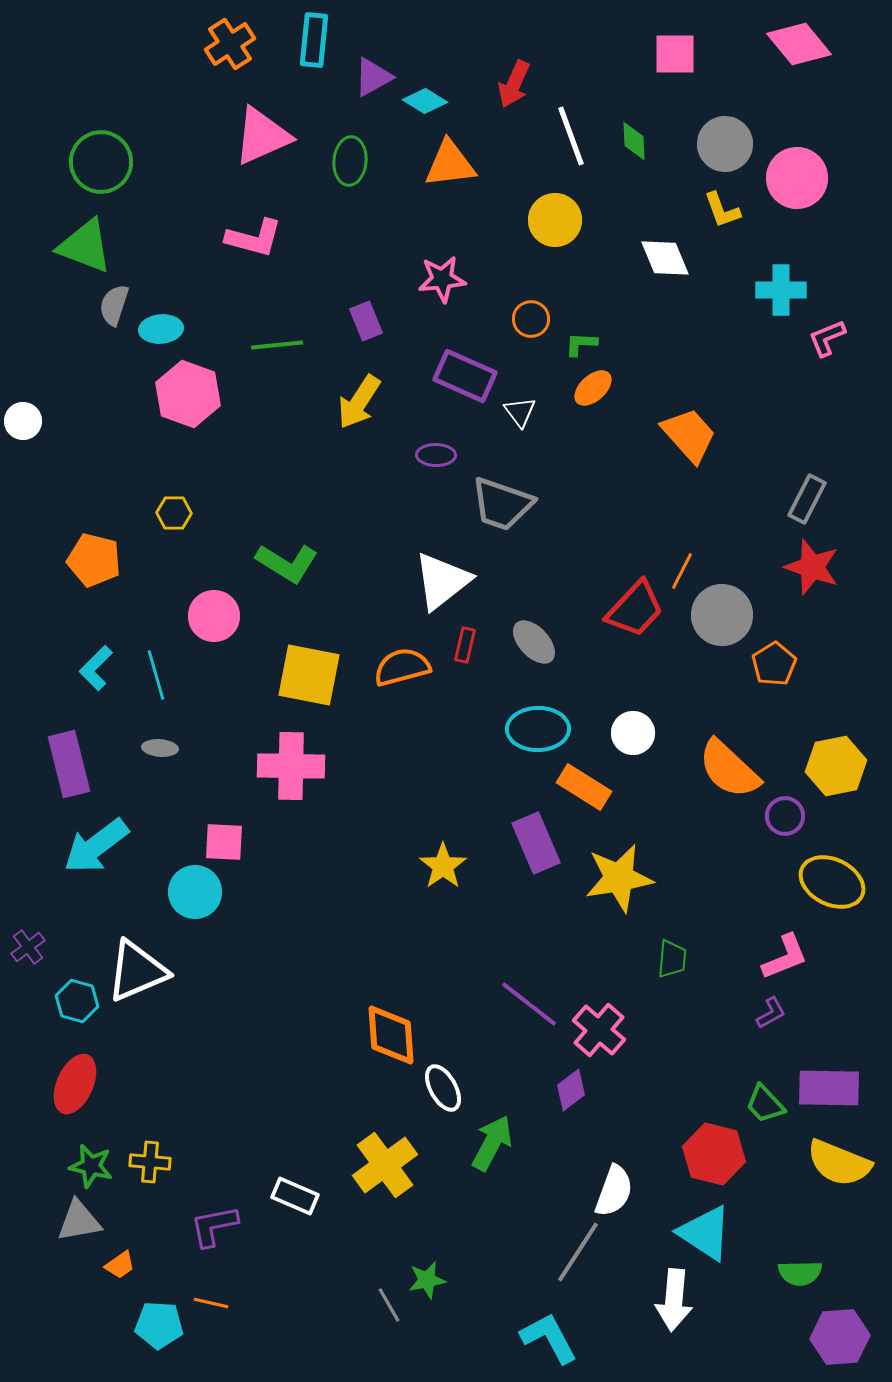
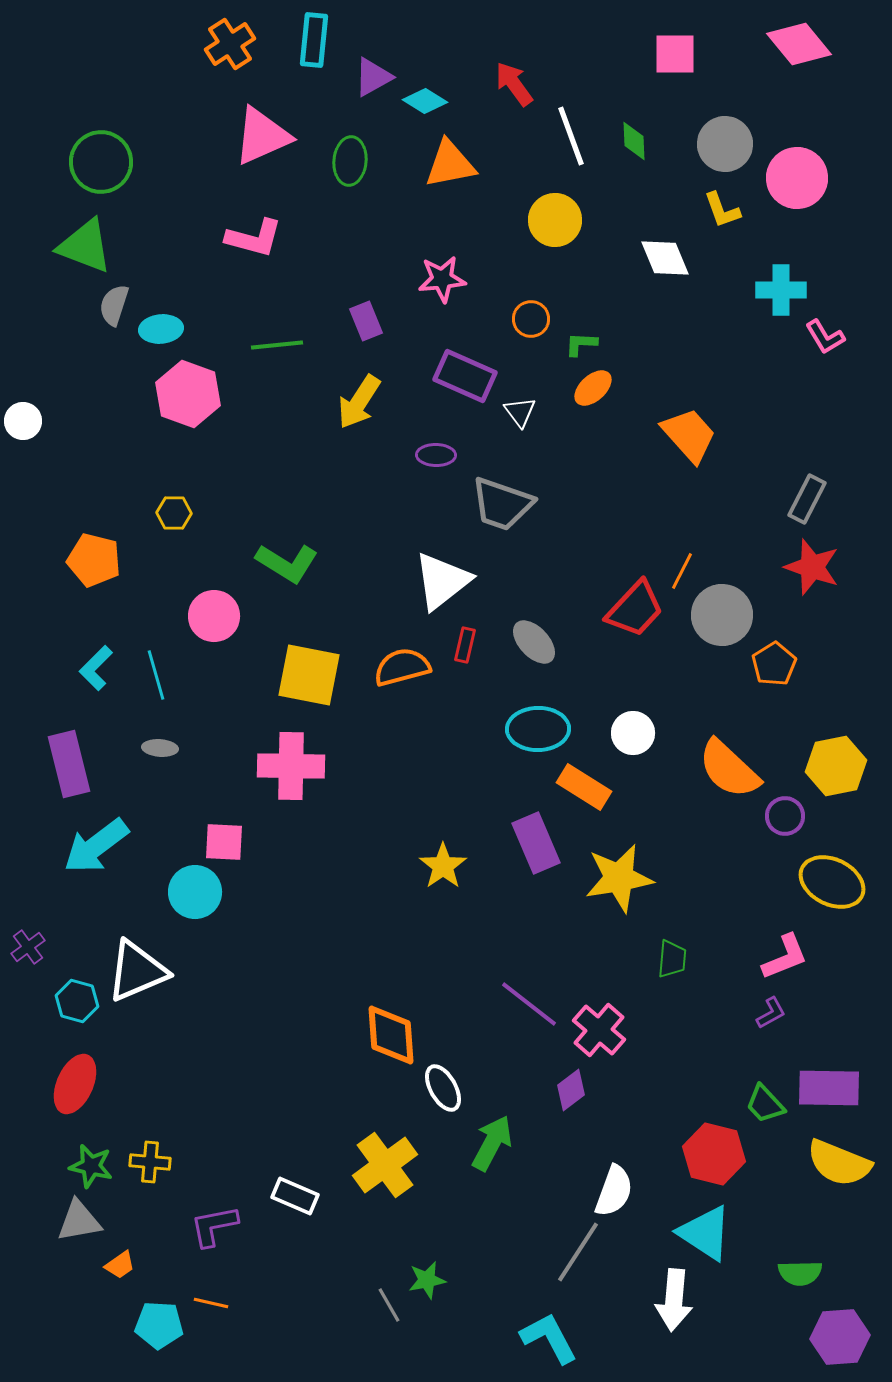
red arrow at (514, 84): rotated 120 degrees clockwise
orange triangle at (450, 164): rotated 4 degrees counterclockwise
pink L-shape at (827, 338): moved 2 px left, 1 px up; rotated 99 degrees counterclockwise
